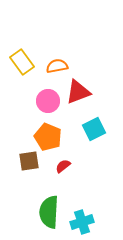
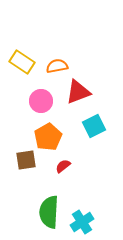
yellow rectangle: rotated 20 degrees counterclockwise
pink circle: moved 7 px left
cyan square: moved 3 px up
orange pentagon: rotated 20 degrees clockwise
brown square: moved 3 px left, 1 px up
cyan cross: rotated 15 degrees counterclockwise
